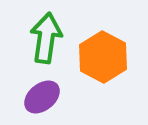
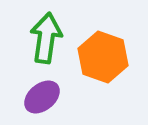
orange hexagon: rotated 9 degrees counterclockwise
